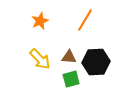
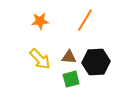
orange star: rotated 18 degrees clockwise
